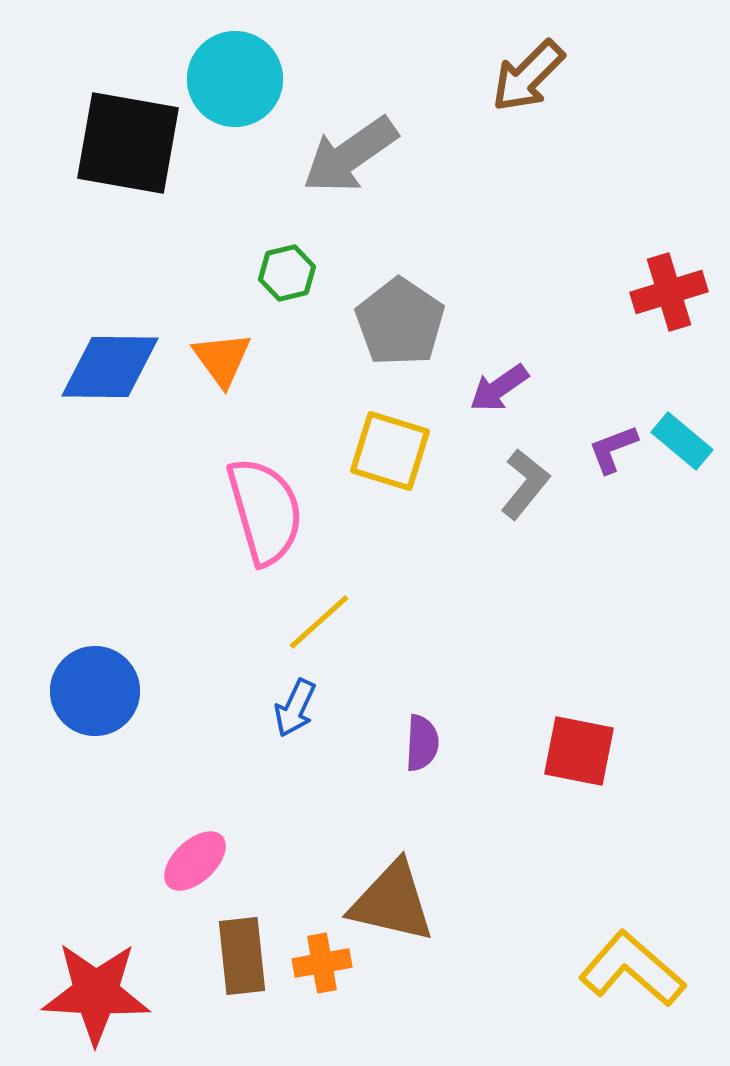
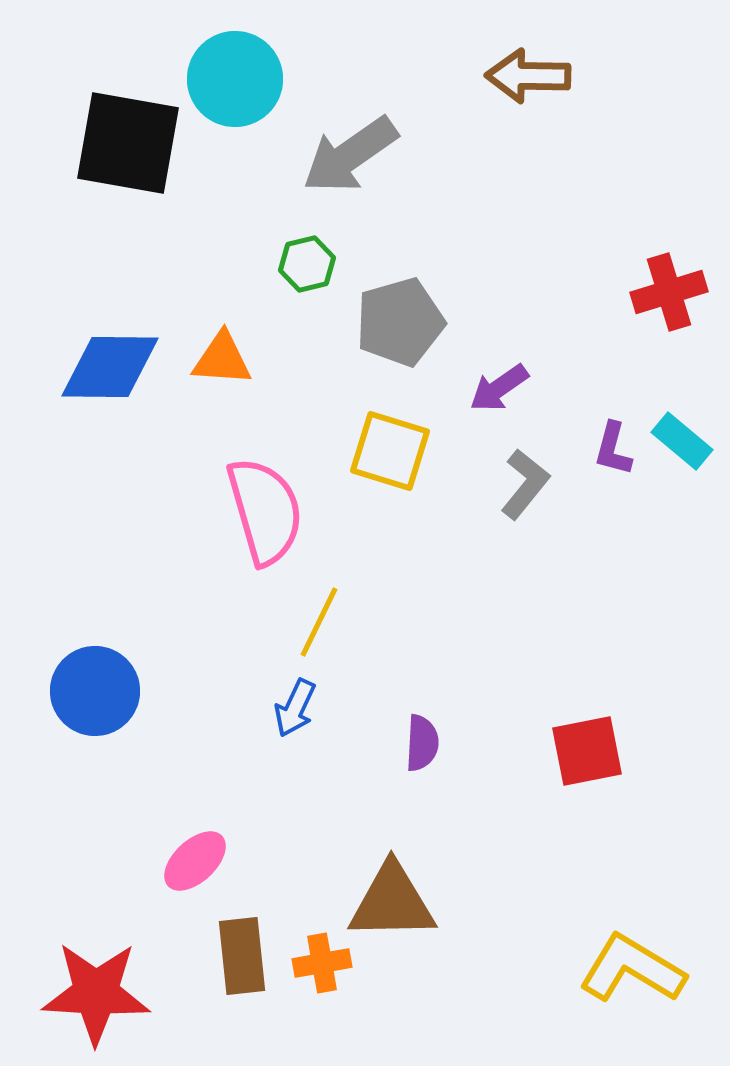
brown arrow: rotated 46 degrees clockwise
green hexagon: moved 20 px right, 9 px up
gray pentagon: rotated 22 degrees clockwise
orange triangle: rotated 50 degrees counterclockwise
purple L-shape: rotated 54 degrees counterclockwise
yellow line: rotated 22 degrees counterclockwise
red square: moved 8 px right; rotated 22 degrees counterclockwise
brown triangle: rotated 14 degrees counterclockwise
yellow L-shape: rotated 10 degrees counterclockwise
